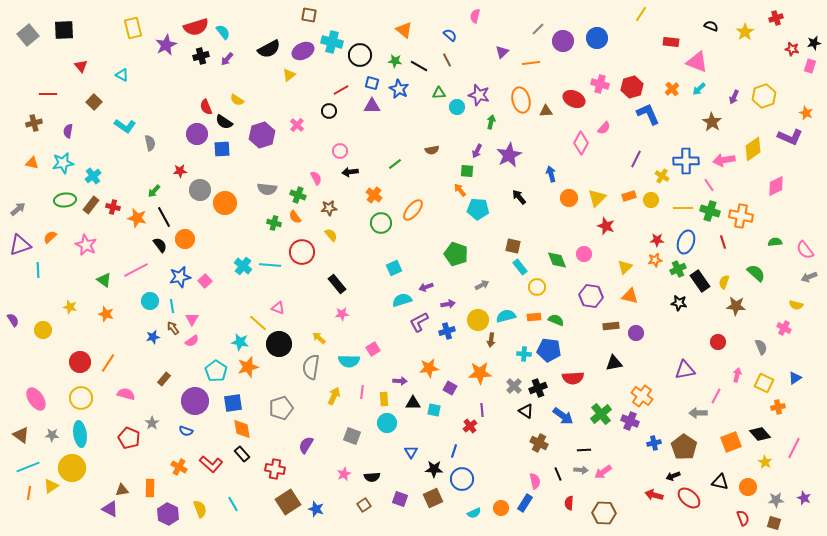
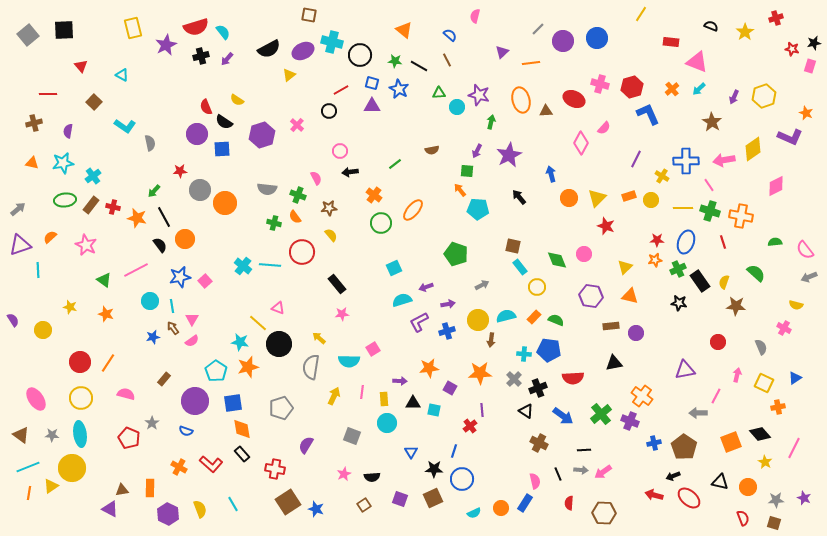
orange rectangle at (534, 317): rotated 40 degrees counterclockwise
gray cross at (514, 386): moved 7 px up
